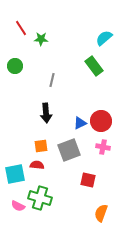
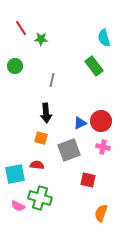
cyan semicircle: rotated 66 degrees counterclockwise
orange square: moved 8 px up; rotated 24 degrees clockwise
